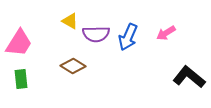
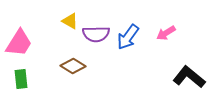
blue arrow: rotated 12 degrees clockwise
